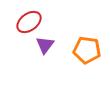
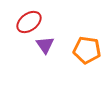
purple triangle: rotated 12 degrees counterclockwise
